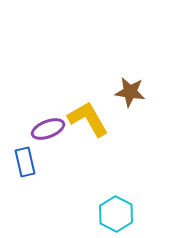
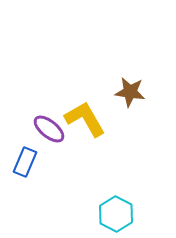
yellow L-shape: moved 3 px left
purple ellipse: moved 1 px right; rotated 60 degrees clockwise
blue rectangle: rotated 36 degrees clockwise
